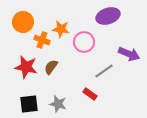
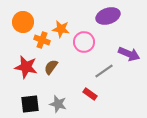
black square: moved 1 px right
